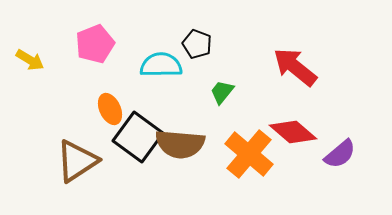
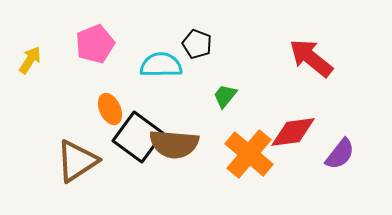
yellow arrow: rotated 88 degrees counterclockwise
red arrow: moved 16 px right, 9 px up
green trapezoid: moved 3 px right, 4 px down
red diamond: rotated 48 degrees counterclockwise
brown semicircle: moved 6 px left
purple semicircle: rotated 12 degrees counterclockwise
